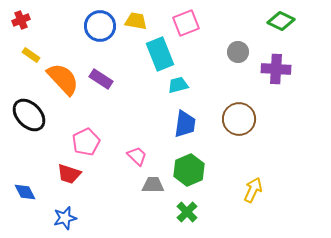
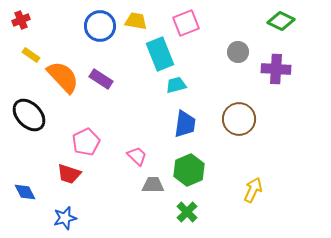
orange semicircle: moved 2 px up
cyan trapezoid: moved 2 px left
